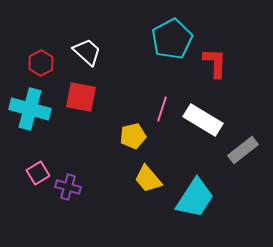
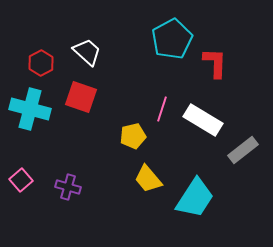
red square: rotated 8 degrees clockwise
pink square: moved 17 px left, 7 px down; rotated 10 degrees counterclockwise
